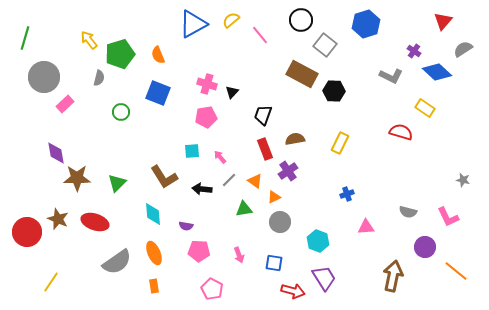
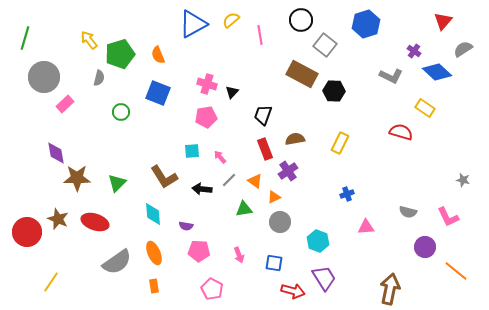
pink line at (260, 35): rotated 30 degrees clockwise
brown arrow at (393, 276): moved 3 px left, 13 px down
